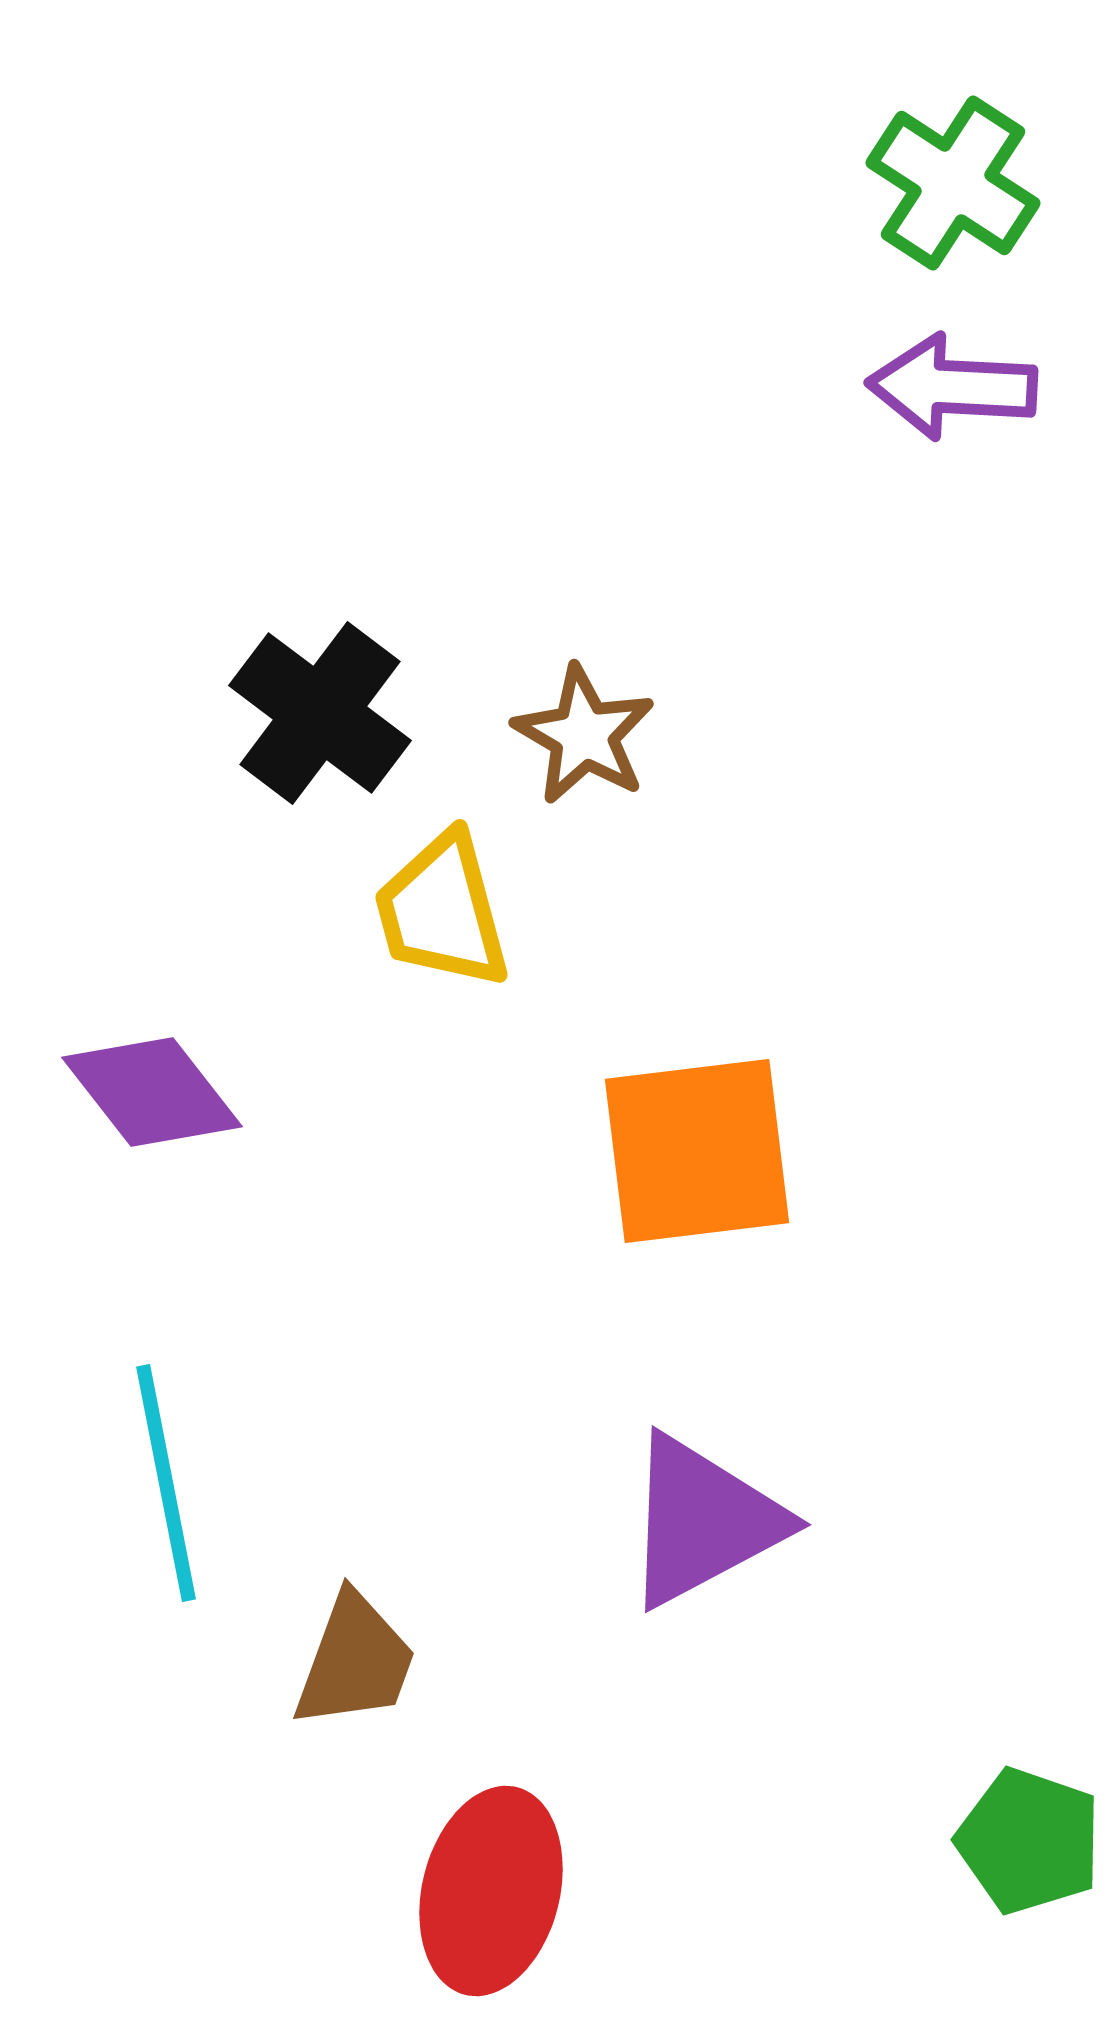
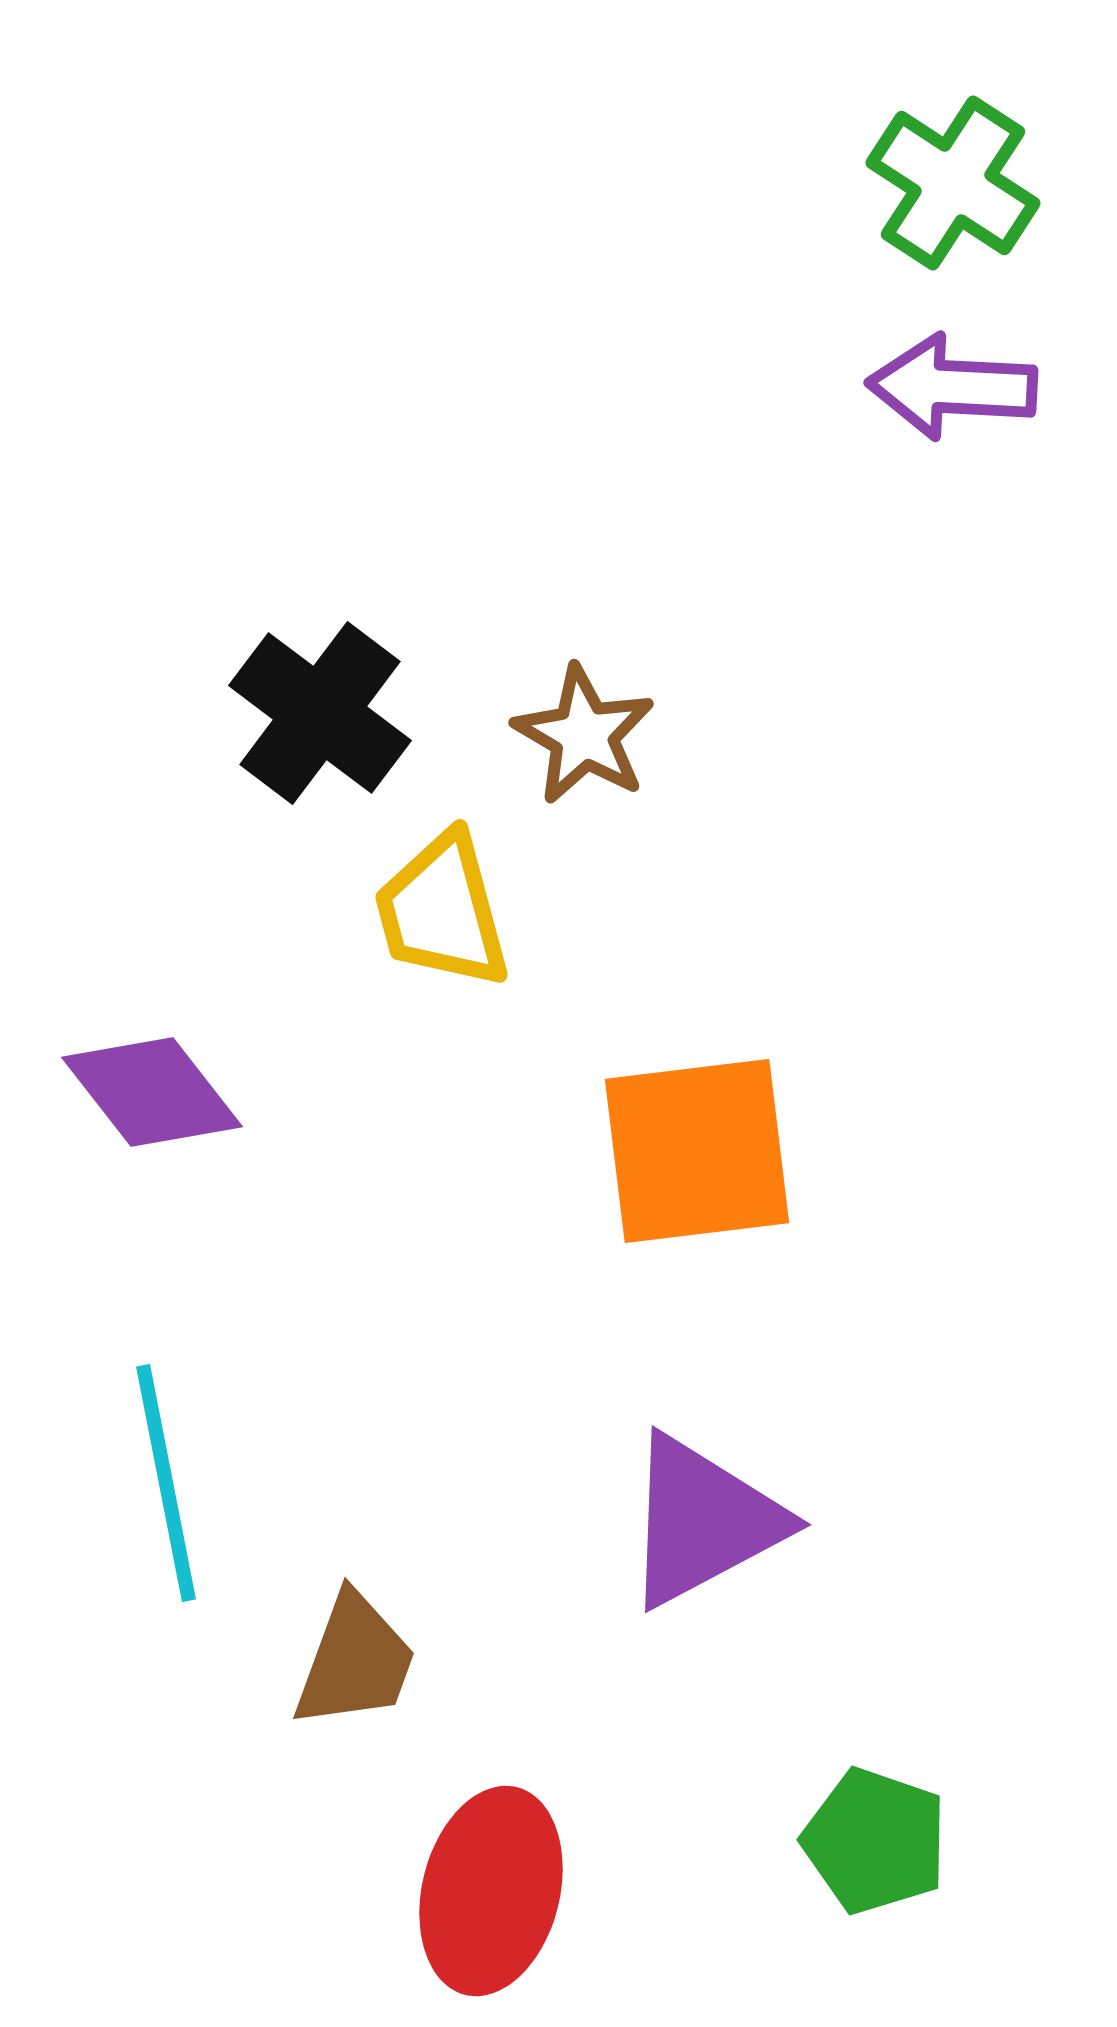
green pentagon: moved 154 px left
